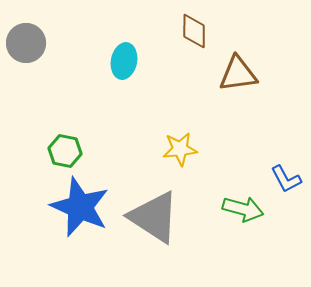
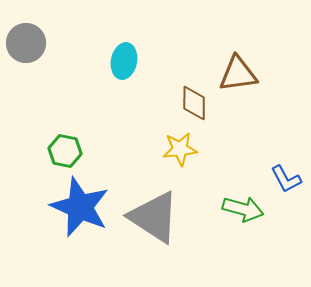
brown diamond: moved 72 px down
